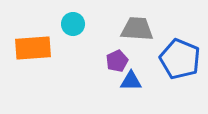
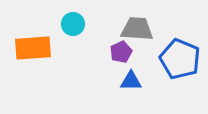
purple pentagon: moved 4 px right, 9 px up
